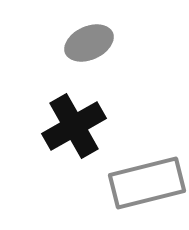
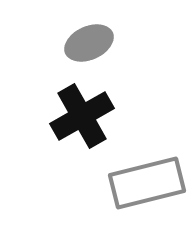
black cross: moved 8 px right, 10 px up
